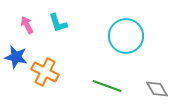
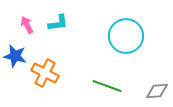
cyan L-shape: rotated 80 degrees counterclockwise
blue star: moved 1 px left, 1 px up
orange cross: moved 1 px down
gray diamond: moved 2 px down; rotated 65 degrees counterclockwise
